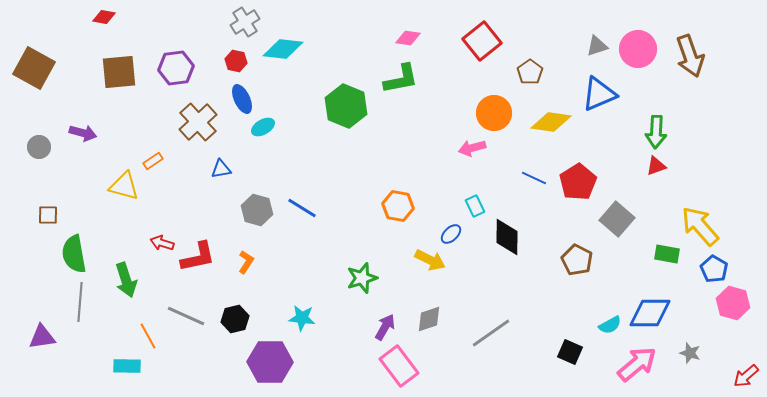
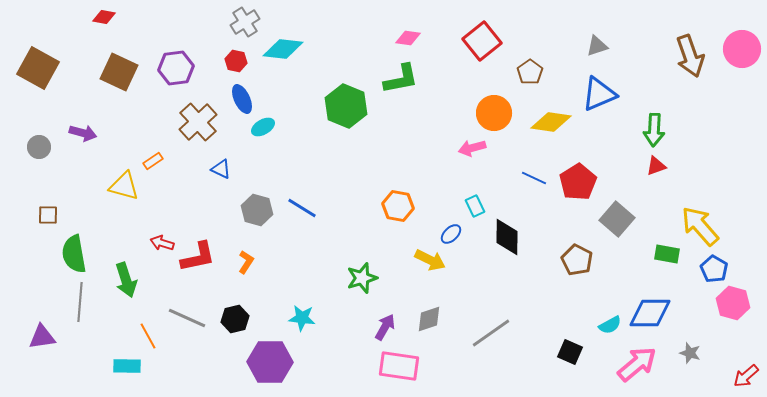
pink circle at (638, 49): moved 104 px right
brown square at (34, 68): moved 4 px right
brown square at (119, 72): rotated 30 degrees clockwise
green arrow at (656, 132): moved 2 px left, 2 px up
blue triangle at (221, 169): rotated 35 degrees clockwise
gray line at (186, 316): moved 1 px right, 2 px down
pink rectangle at (399, 366): rotated 45 degrees counterclockwise
